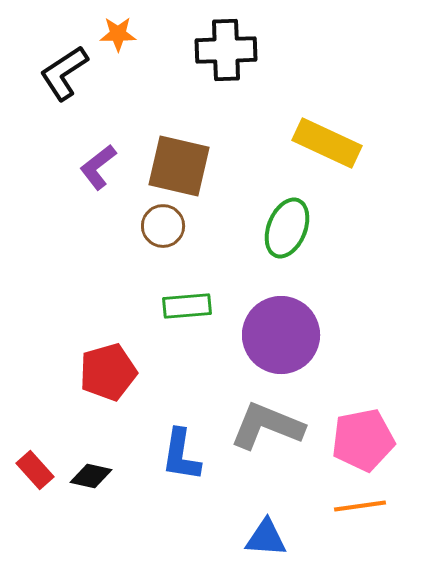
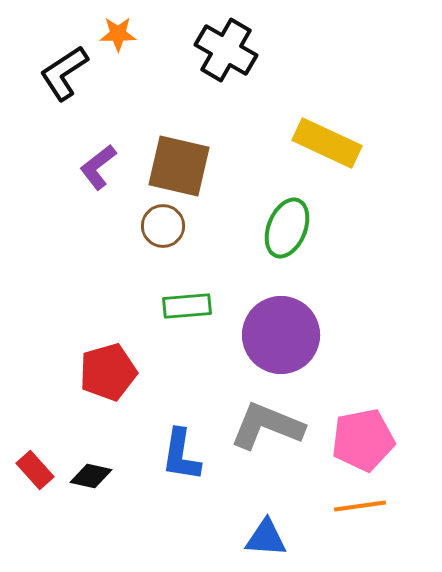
black cross: rotated 32 degrees clockwise
